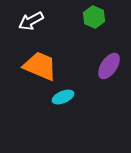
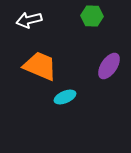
green hexagon: moved 2 px left, 1 px up; rotated 20 degrees counterclockwise
white arrow: moved 2 px left, 1 px up; rotated 15 degrees clockwise
cyan ellipse: moved 2 px right
